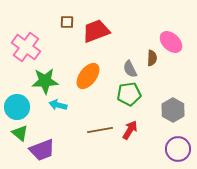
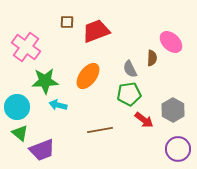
red arrow: moved 14 px right, 10 px up; rotated 96 degrees clockwise
